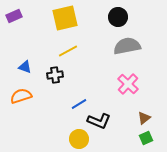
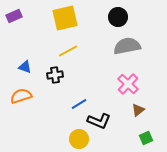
brown triangle: moved 6 px left, 8 px up
